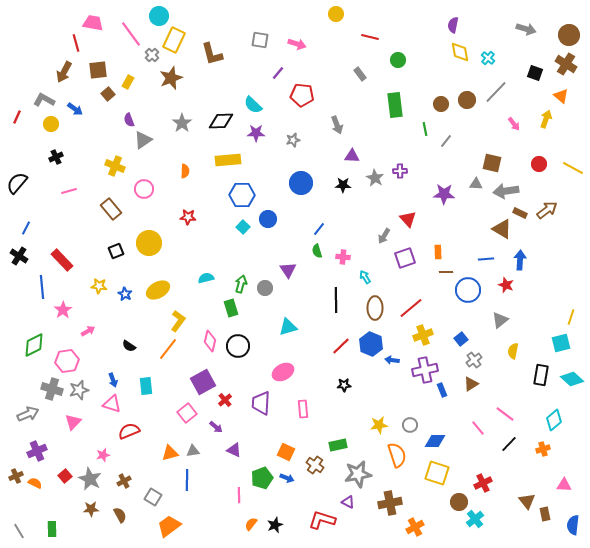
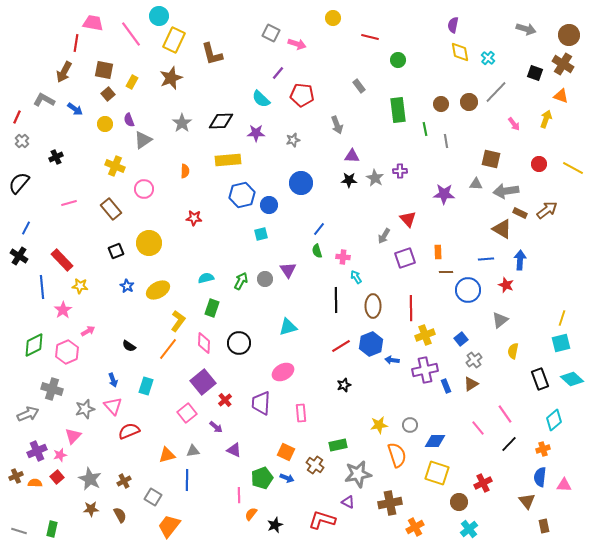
yellow circle at (336, 14): moved 3 px left, 4 px down
gray square at (260, 40): moved 11 px right, 7 px up; rotated 18 degrees clockwise
red line at (76, 43): rotated 24 degrees clockwise
gray cross at (152, 55): moved 130 px left, 86 px down
brown cross at (566, 64): moved 3 px left
brown square at (98, 70): moved 6 px right; rotated 18 degrees clockwise
gray rectangle at (360, 74): moved 1 px left, 12 px down
yellow rectangle at (128, 82): moved 4 px right
orange triangle at (561, 96): rotated 21 degrees counterclockwise
brown circle at (467, 100): moved 2 px right, 2 px down
cyan semicircle at (253, 105): moved 8 px right, 6 px up
green rectangle at (395, 105): moved 3 px right, 5 px down
yellow circle at (51, 124): moved 54 px right
gray line at (446, 141): rotated 48 degrees counterclockwise
brown square at (492, 163): moved 1 px left, 4 px up
black semicircle at (17, 183): moved 2 px right
black star at (343, 185): moved 6 px right, 5 px up
pink line at (69, 191): moved 12 px down
blue hexagon at (242, 195): rotated 15 degrees counterclockwise
red star at (188, 217): moved 6 px right, 1 px down
blue circle at (268, 219): moved 1 px right, 14 px up
cyan square at (243, 227): moved 18 px right, 7 px down; rotated 32 degrees clockwise
cyan arrow at (365, 277): moved 9 px left
green arrow at (241, 284): moved 3 px up; rotated 12 degrees clockwise
yellow star at (99, 286): moved 19 px left
gray circle at (265, 288): moved 9 px up
blue star at (125, 294): moved 2 px right, 8 px up
green rectangle at (231, 308): moved 19 px left; rotated 36 degrees clockwise
brown ellipse at (375, 308): moved 2 px left, 2 px up
red line at (411, 308): rotated 50 degrees counterclockwise
yellow line at (571, 317): moved 9 px left, 1 px down
yellow cross at (423, 335): moved 2 px right
pink diamond at (210, 341): moved 6 px left, 2 px down; rotated 10 degrees counterclockwise
blue hexagon at (371, 344): rotated 15 degrees clockwise
black circle at (238, 346): moved 1 px right, 3 px up
red line at (341, 346): rotated 12 degrees clockwise
pink hexagon at (67, 361): moved 9 px up; rotated 15 degrees counterclockwise
black rectangle at (541, 375): moved 1 px left, 4 px down; rotated 30 degrees counterclockwise
purple square at (203, 382): rotated 10 degrees counterclockwise
black star at (344, 385): rotated 16 degrees counterclockwise
cyan rectangle at (146, 386): rotated 24 degrees clockwise
gray star at (79, 390): moved 6 px right, 19 px down
blue rectangle at (442, 390): moved 4 px right, 4 px up
pink triangle at (112, 404): moved 1 px right, 2 px down; rotated 30 degrees clockwise
pink rectangle at (303, 409): moved 2 px left, 4 px down
pink line at (505, 414): rotated 18 degrees clockwise
pink triangle at (73, 422): moved 14 px down
orange triangle at (170, 453): moved 3 px left, 2 px down
pink star at (103, 455): moved 43 px left
red square at (65, 476): moved 8 px left, 1 px down
orange semicircle at (35, 483): rotated 24 degrees counterclockwise
brown rectangle at (545, 514): moved 1 px left, 12 px down
cyan cross at (475, 519): moved 6 px left, 10 px down
orange semicircle at (251, 524): moved 10 px up
blue semicircle at (573, 525): moved 33 px left, 48 px up
orange trapezoid at (169, 526): rotated 15 degrees counterclockwise
green rectangle at (52, 529): rotated 14 degrees clockwise
gray line at (19, 531): rotated 42 degrees counterclockwise
